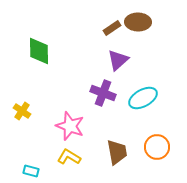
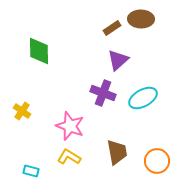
brown ellipse: moved 3 px right, 3 px up
orange circle: moved 14 px down
